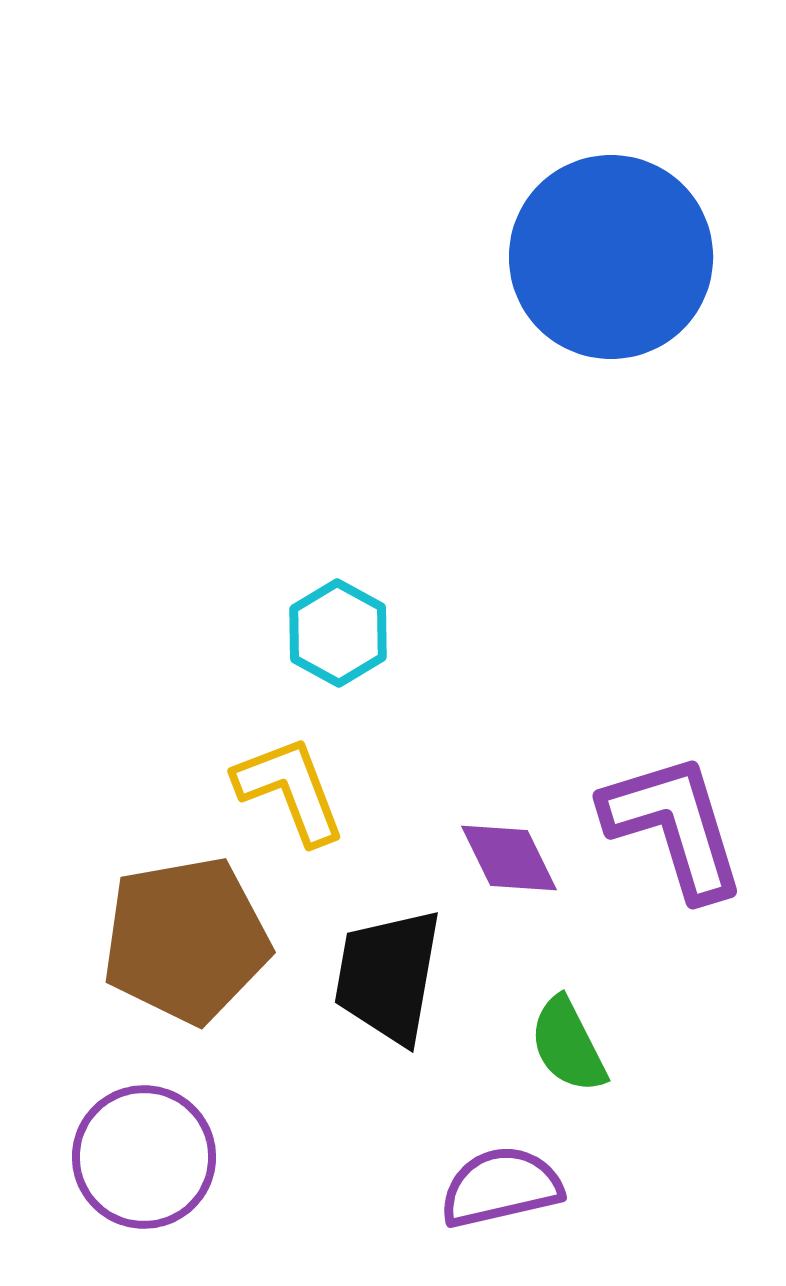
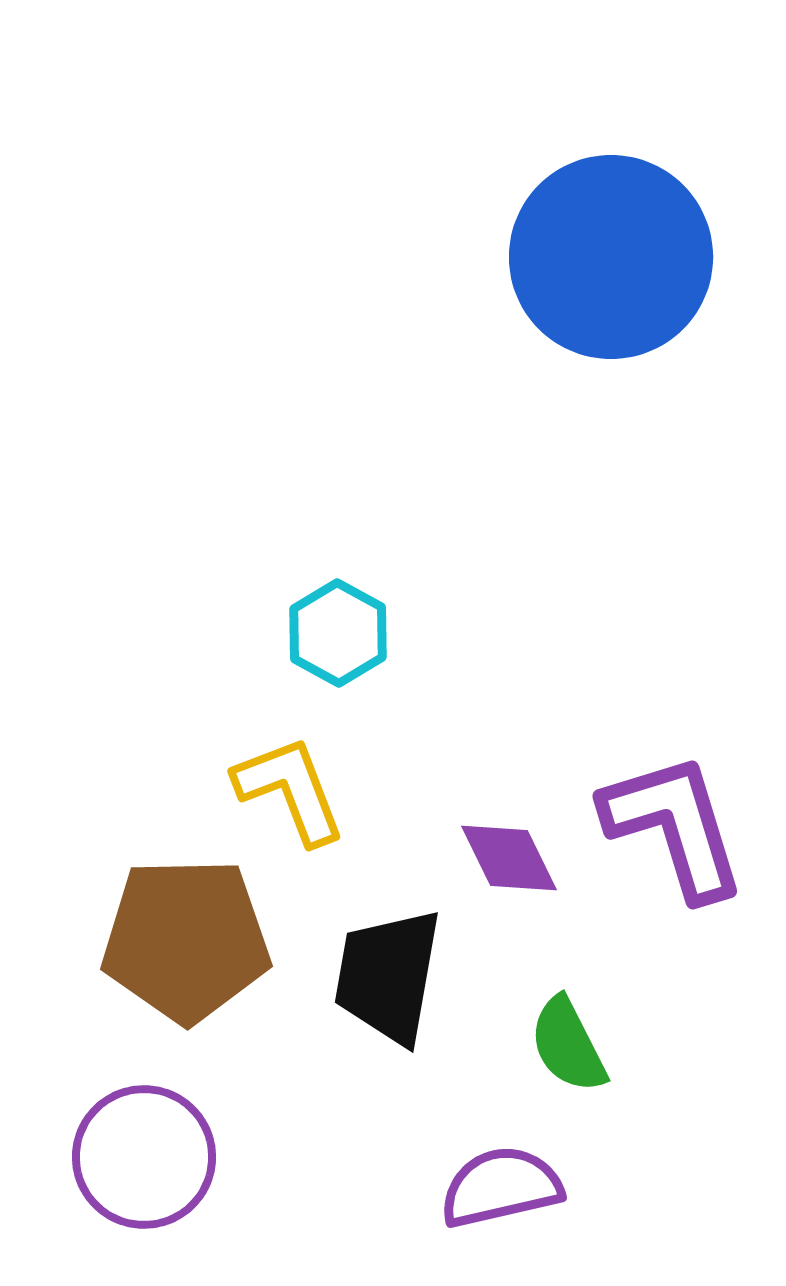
brown pentagon: rotated 9 degrees clockwise
